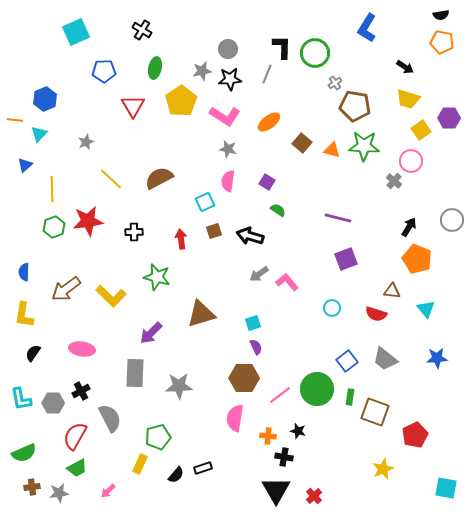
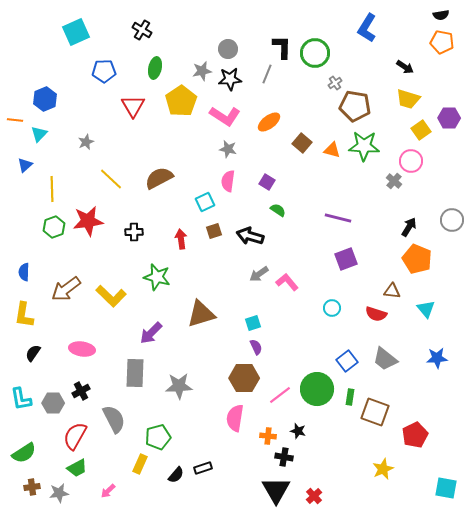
gray semicircle at (110, 418): moved 4 px right, 1 px down
green semicircle at (24, 453): rotated 10 degrees counterclockwise
